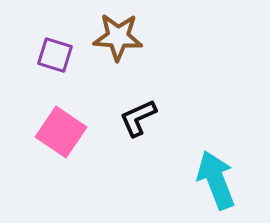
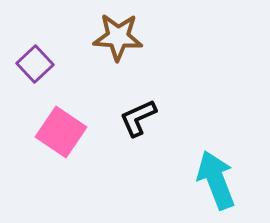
purple square: moved 20 px left, 9 px down; rotated 30 degrees clockwise
